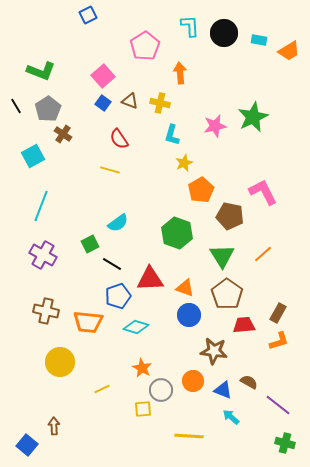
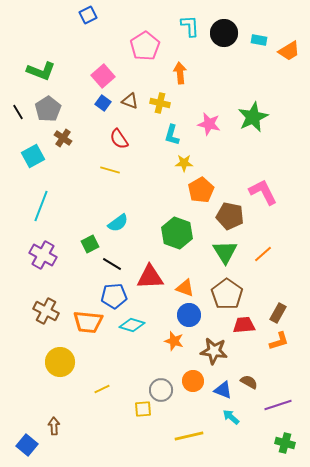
black line at (16, 106): moved 2 px right, 6 px down
pink star at (215, 126): moved 6 px left, 2 px up; rotated 25 degrees clockwise
brown cross at (63, 134): moved 4 px down
yellow star at (184, 163): rotated 24 degrees clockwise
green triangle at (222, 256): moved 3 px right, 4 px up
red triangle at (150, 279): moved 2 px up
blue pentagon at (118, 296): moved 4 px left; rotated 15 degrees clockwise
brown cross at (46, 311): rotated 15 degrees clockwise
cyan diamond at (136, 327): moved 4 px left, 2 px up
orange star at (142, 368): moved 32 px right, 27 px up; rotated 12 degrees counterclockwise
purple line at (278, 405): rotated 56 degrees counterclockwise
yellow line at (189, 436): rotated 16 degrees counterclockwise
